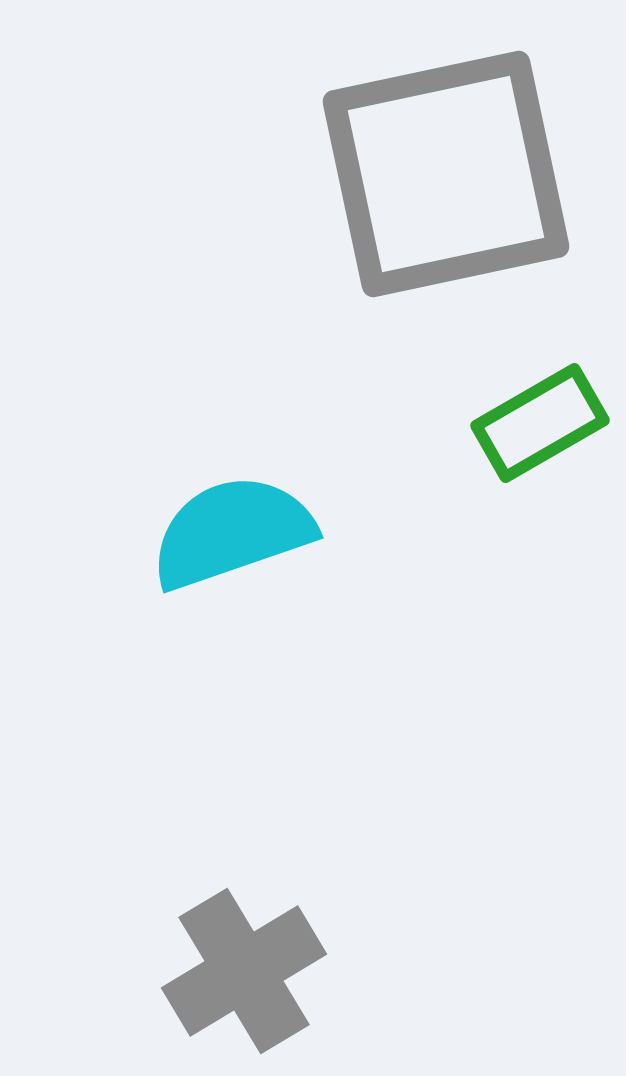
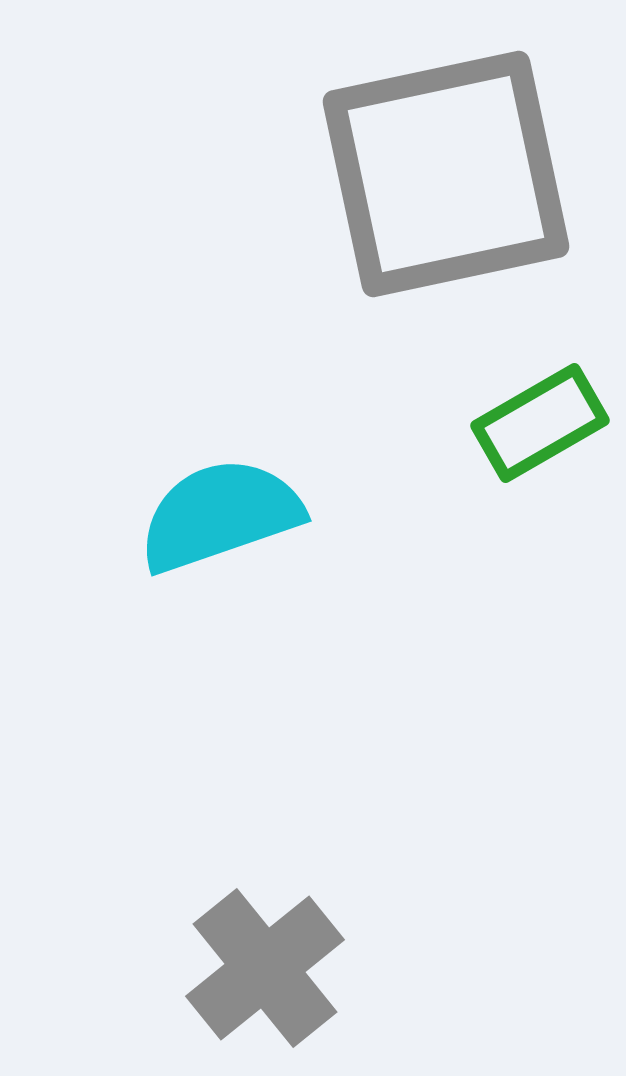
cyan semicircle: moved 12 px left, 17 px up
gray cross: moved 21 px right, 3 px up; rotated 8 degrees counterclockwise
